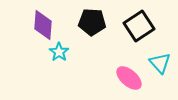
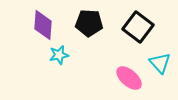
black pentagon: moved 3 px left, 1 px down
black square: moved 1 px left, 1 px down; rotated 20 degrees counterclockwise
cyan star: moved 3 px down; rotated 24 degrees clockwise
